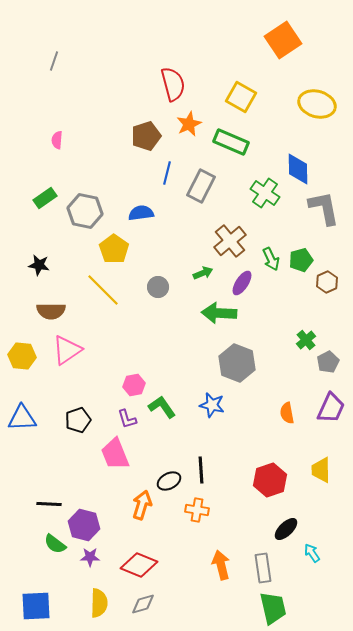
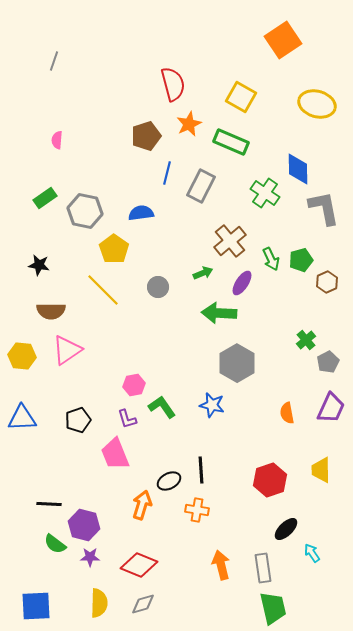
gray hexagon at (237, 363): rotated 9 degrees clockwise
